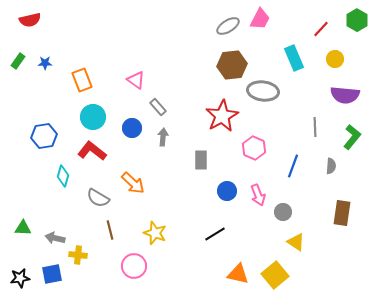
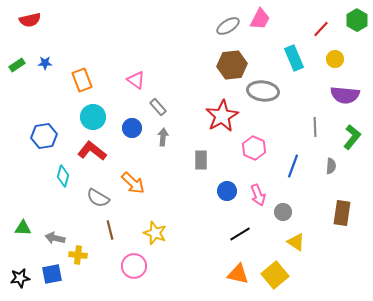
green rectangle at (18, 61): moved 1 px left, 4 px down; rotated 21 degrees clockwise
black line at (215, 234): moved 25 px right
